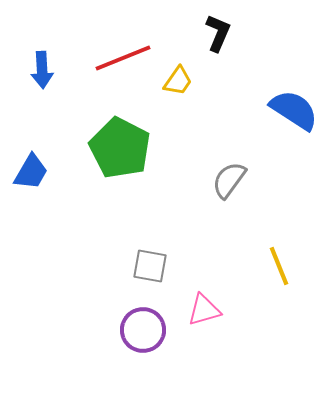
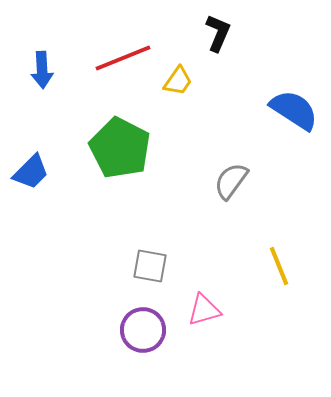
blue trapezoid: rotated 15 degrees clockwise
gray semicircle: moved 2 px right, 1 px down
